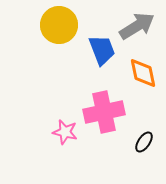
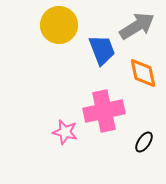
pink cross: moved 1 px up
